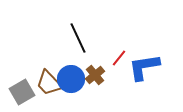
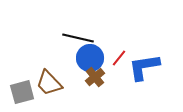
black line: rotated 52 degrees counterclockwise
brown cross: moved 2 px down
blue circle: moved 19 px right, 21 px up
gray square: rotated 15 degrees clockwise
